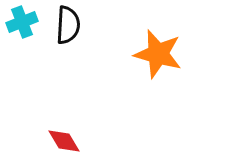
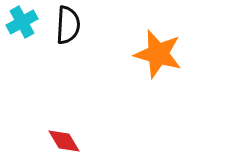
cyan cross: rotated 8 degrees counterclockwise
